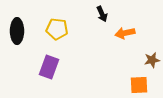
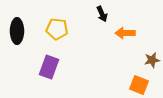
orange arrow: rotated 12 degrees clockwise
orange square: rotated 24 degrees clockwise
